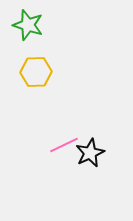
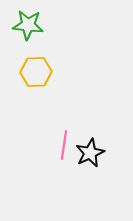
green star: rotated 12 degrees counterclockwise
pink line: rotated 56 degrees counterclockwise
